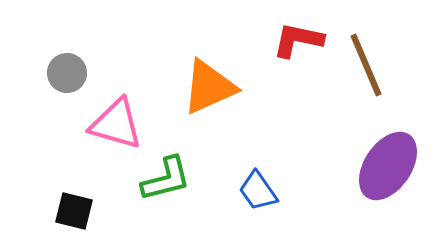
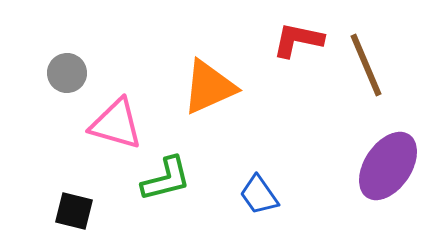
blue trapezoid: moved 1 px right, 4 px down
